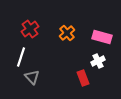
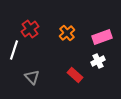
pink rectangle: rotated 36 degrees counterclockwise
white line: moved 7 px left, 7 px up
red rectangle: moved 8 px left, 3 px up; rotated 28 degrees counterclockwise
